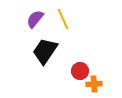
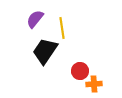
yellow line: moved 1 px left, 9 px down; rotated 15 degrees clockwise
